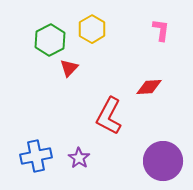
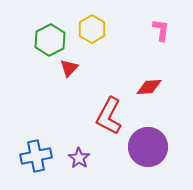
purple circle: moved 15 px left, 14 px up
